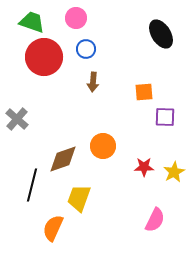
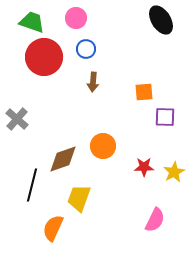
black ellipse: moved 14 px up
